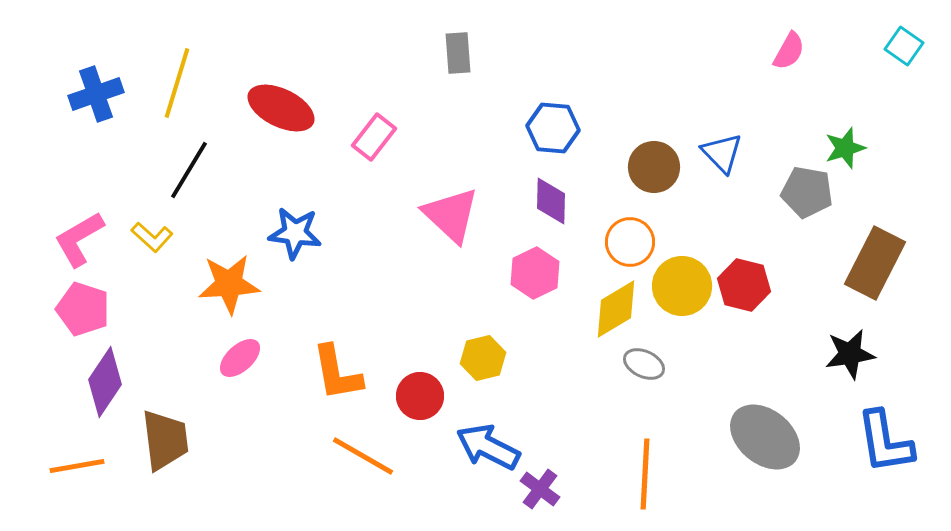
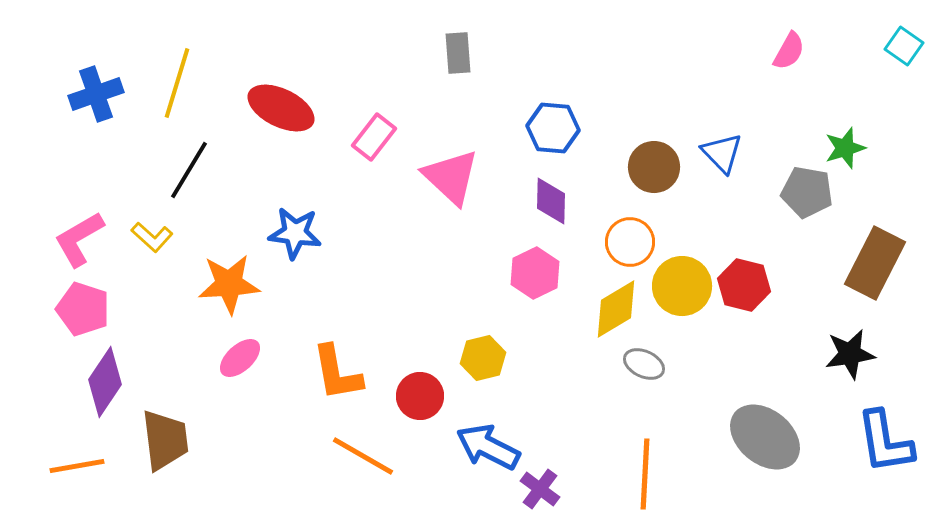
pink triangle at (451, 215): moved 38 px up
